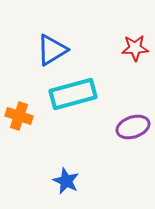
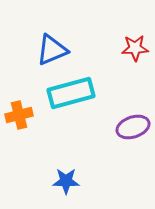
blue triangle: rotated 8 degrees clockwise
cyan rectangle: moved 2 px left, 1 px up
orange cross: moved 1 px up; rotated 32 degrees counterclockwise
blue star: rotated 24 degrees counterclockwise
